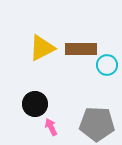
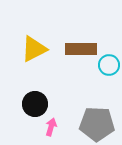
yellow triangle: moved 8 px left, 1 px down
cyan circle: moved 2 px right
pink arrow: rotated 42 degrees clockwise
